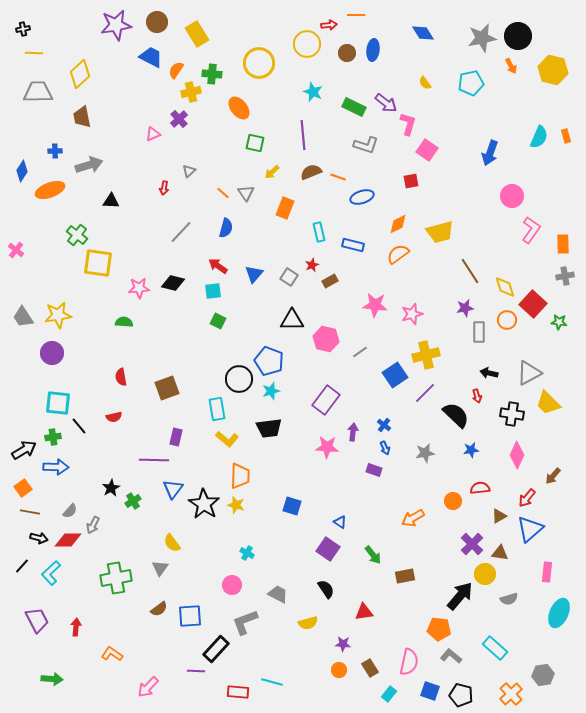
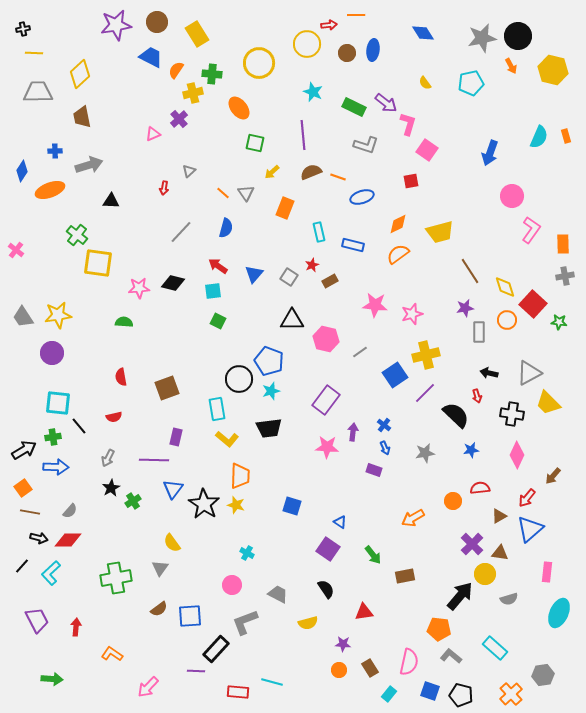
yellow cross at (191, 92): moved 2 px right, 1 px down
gray arrow at (93, 525): moved 15 px right, 67 px up
